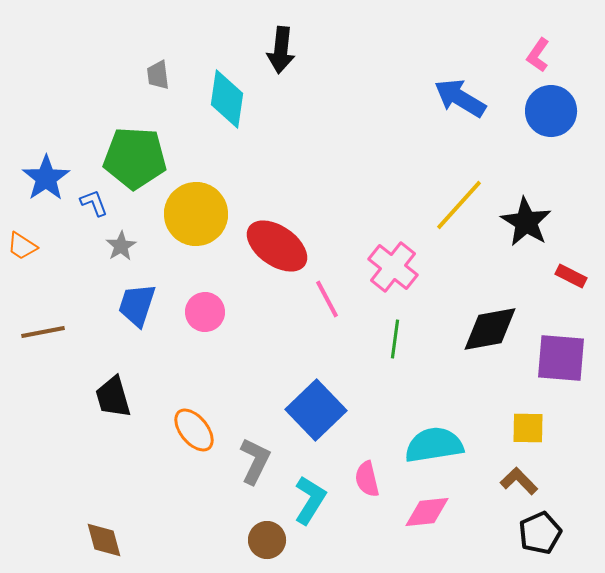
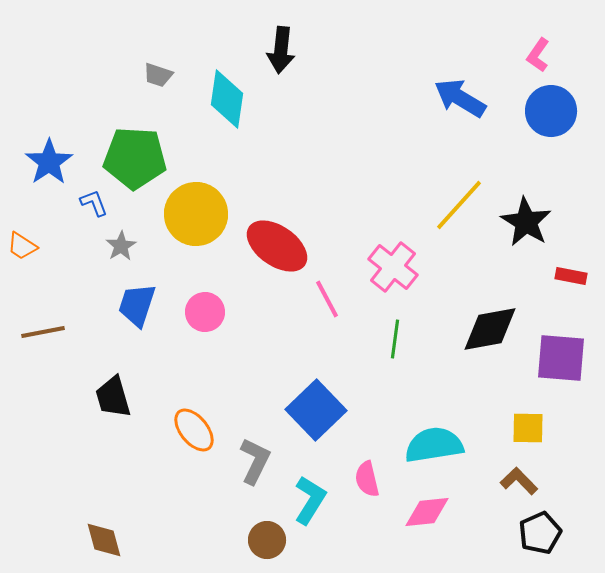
gray trapezoid: rotated 64 degrees counterclockwise
blue star: moved 3 px right, 16 px up
red rectangle: rotated 16 degrees counterclockwise
